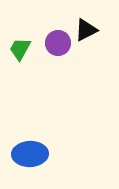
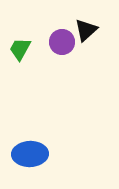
black triangle: rotated 15 degrees counterclockwise
purple circle: moved 4 px right, 1 px up
